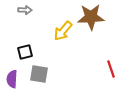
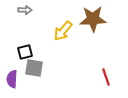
brown star: moved 2 px right, 2 px down
red line: moved 5 px left, 8 px down
gray square: moved 5 px left, 6 px up
